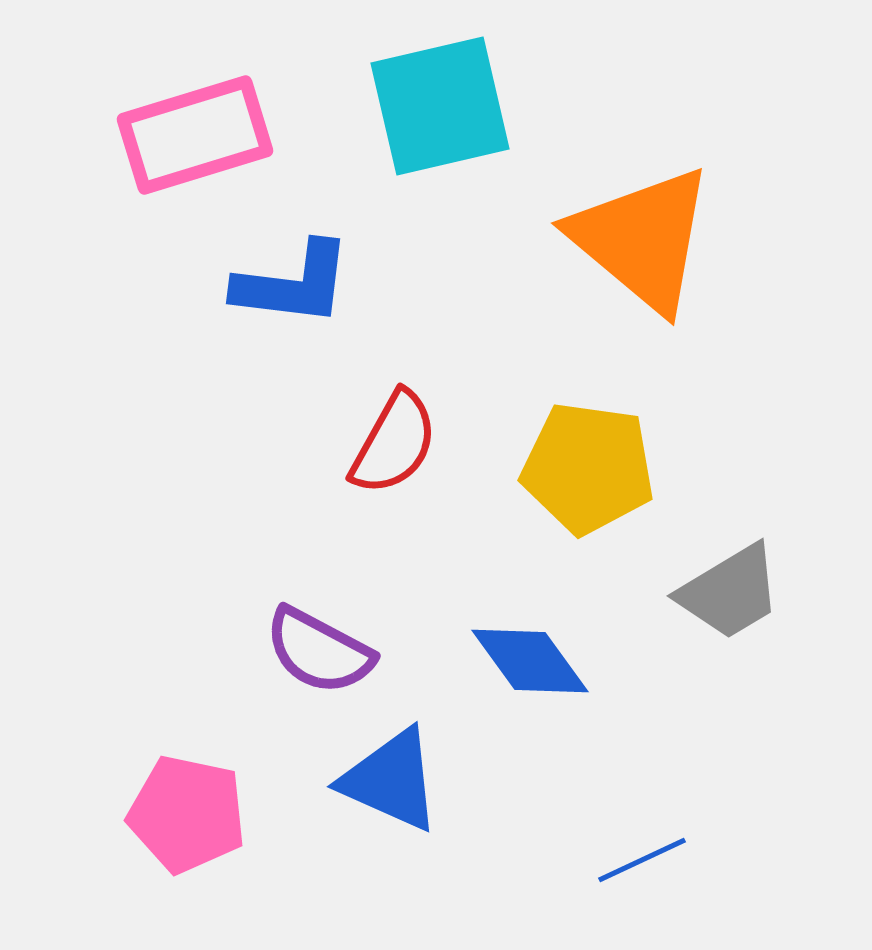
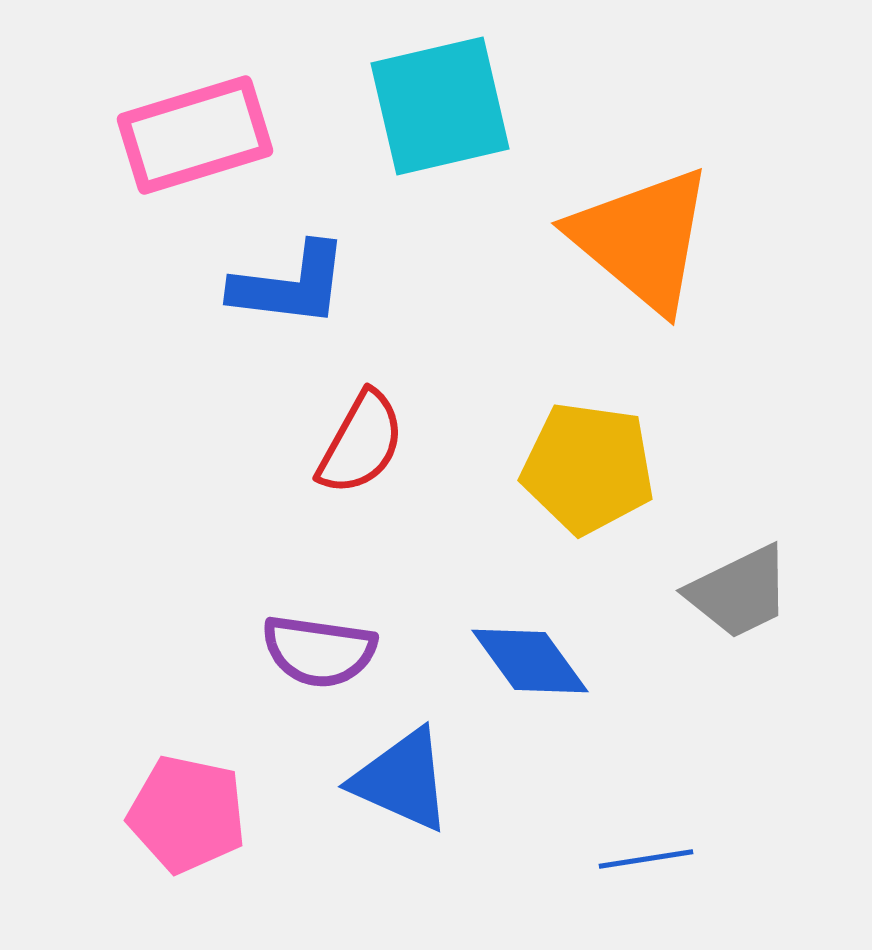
blue L-shape: moved 3 px left, 1 px down
red semicircle: moved 33 px left
gray trapezoid: moved 9 px right; rotated 5 degrees clockwise
purple semicircle: rotated 20 degrees counterclockwise
blue triangle: moved 11 px right
blue line: moved 4 px right, 1 px up; rotated 16 degrees clockwise
